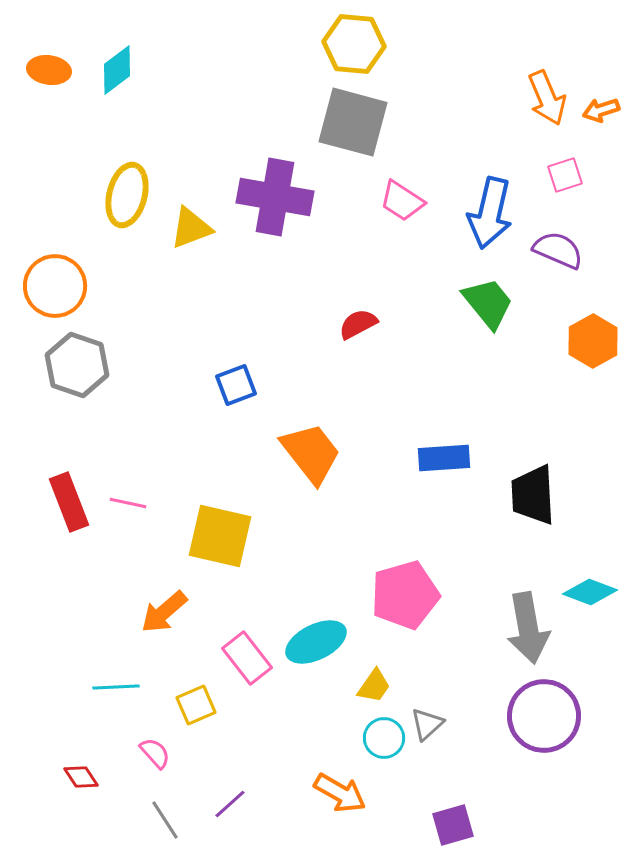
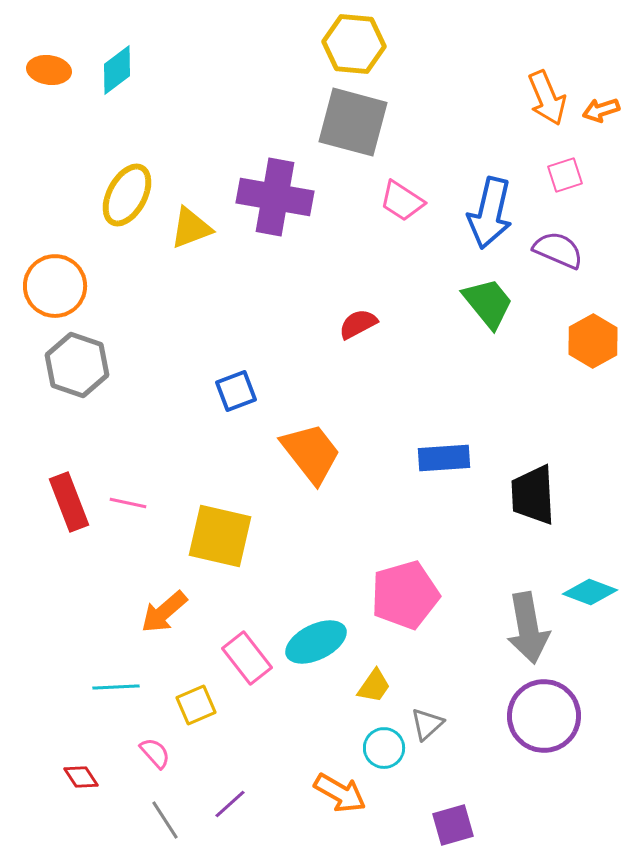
yellow ellipse at (127, 195): rotated 14 degrees clockwise
blue square at (236, 385): moved 6 px down
cyan circle at (384, 738): moved 10 px down
